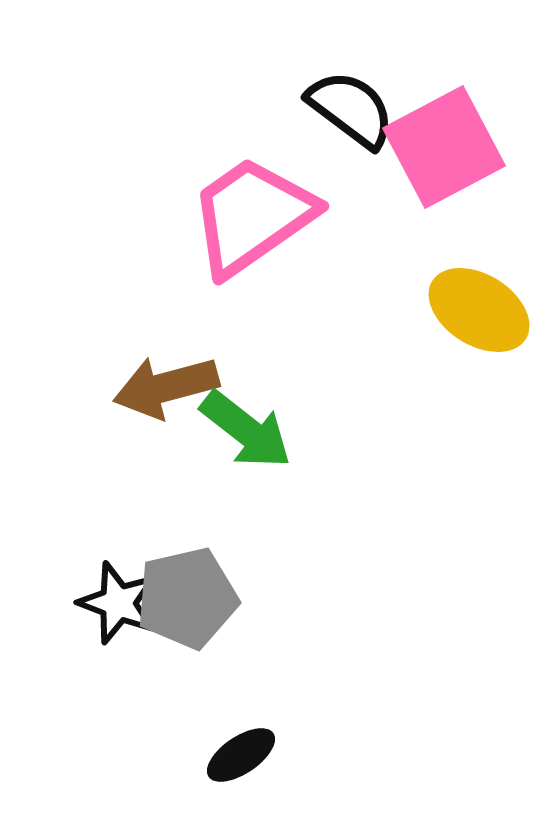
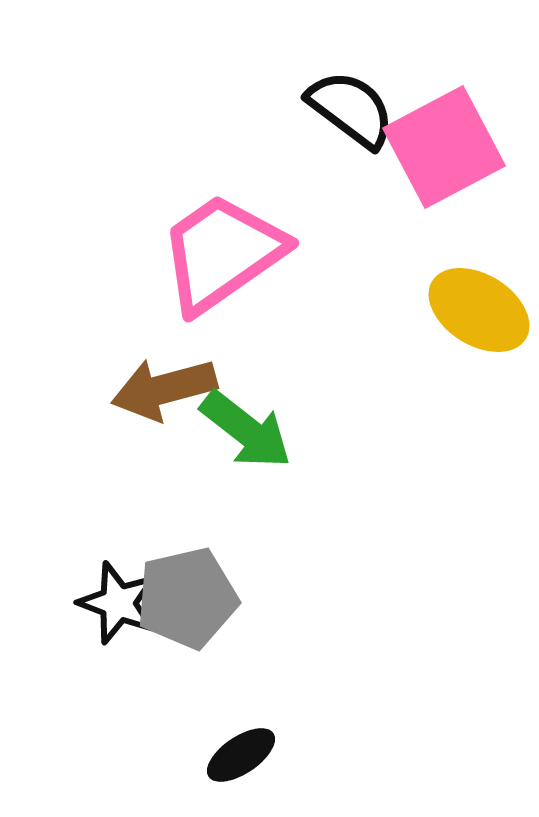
pink trapezoid: moved 30 px left, 37 px down
brown arrow: moved 2 px left, 2 px down
